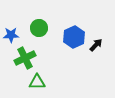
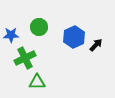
green circle: moved 1 px up
